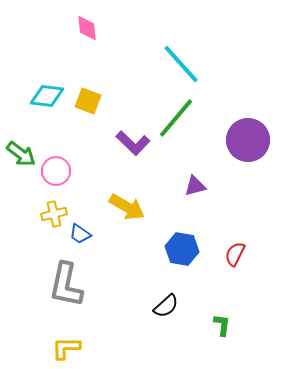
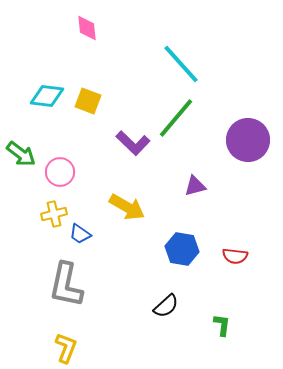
pink circle: moved 4 px right, 1 px down
red semicircle: moved 2 px down; rotated 110 degrees counterclockwise
yellow L-shape: rotated 112 degrees clockwise
